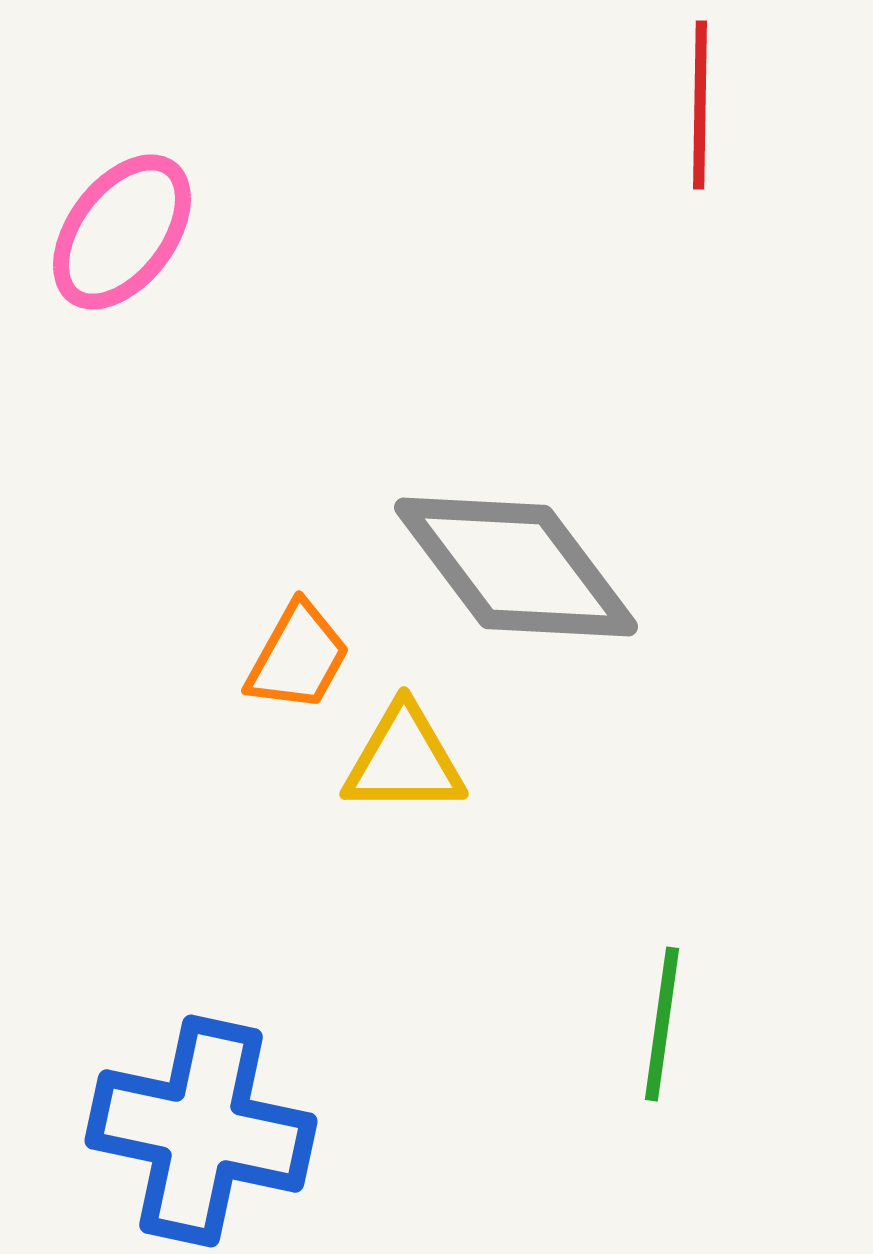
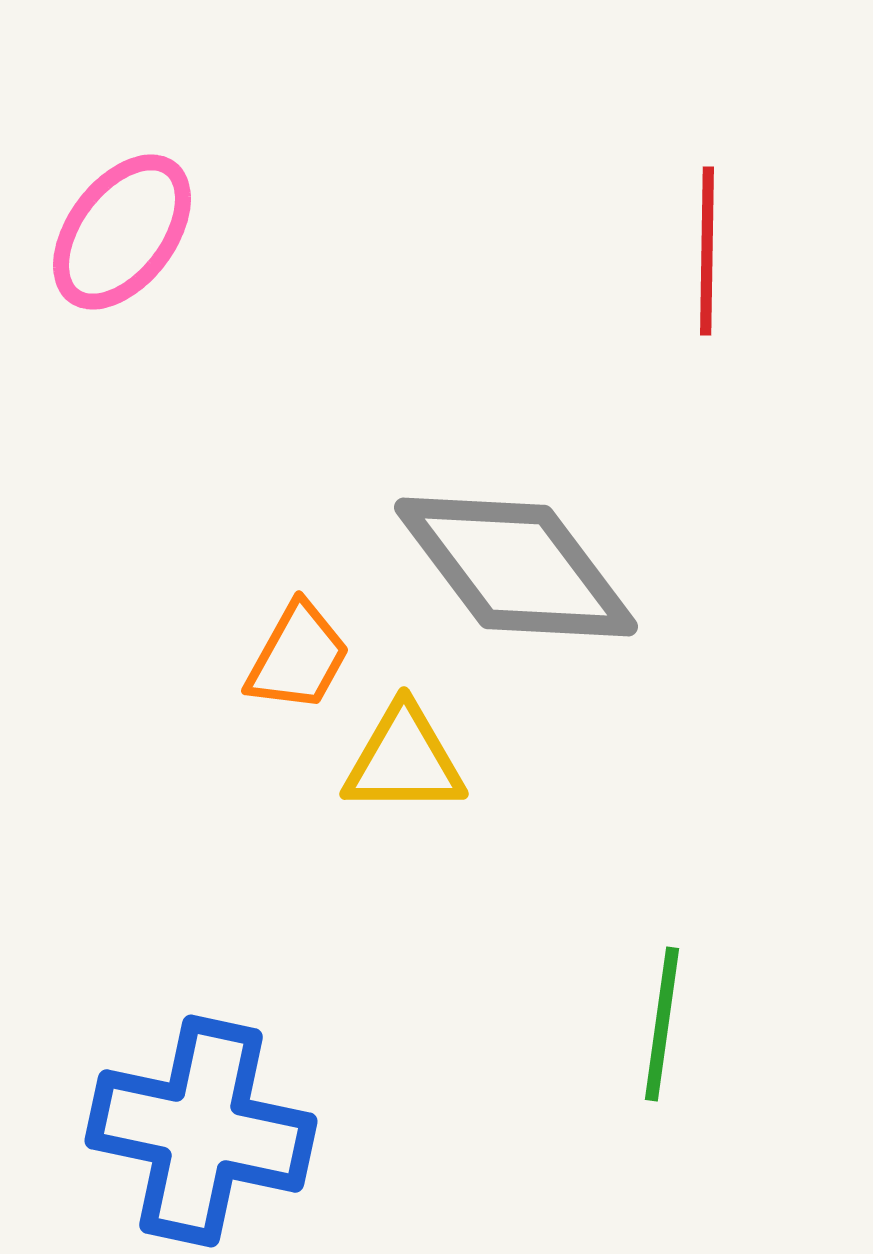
red line: moved 7 px right, 146 px down
